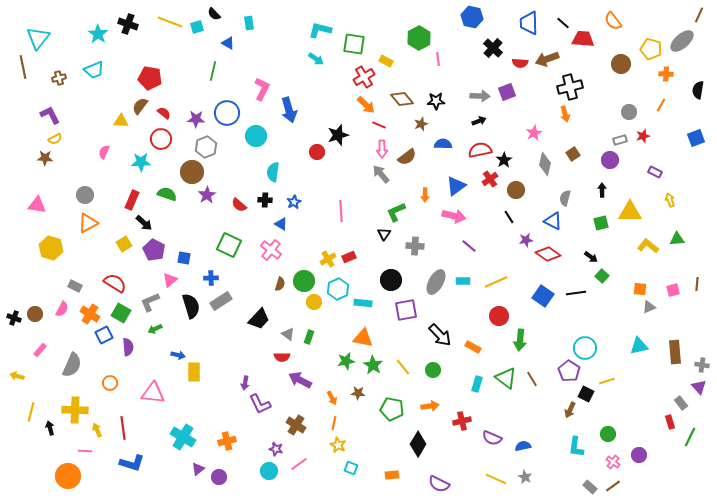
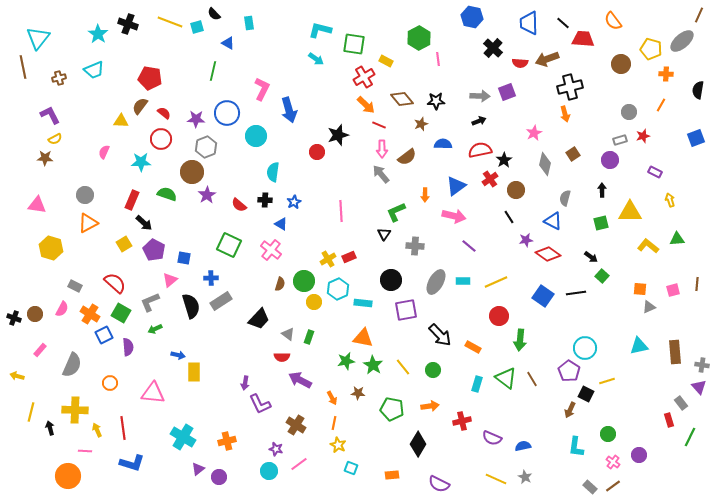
red semicircle at (115, 283): rotated 10 degrees clockwise
red rectangle at (670, 422): moved 1 px left, 2 px up
